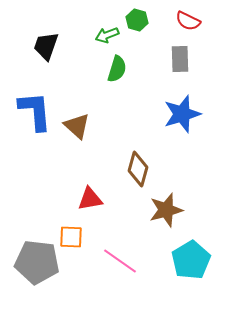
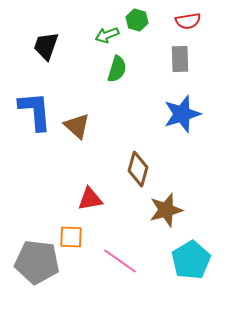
red semicircle: rotated 35 degrees counterclockwise
